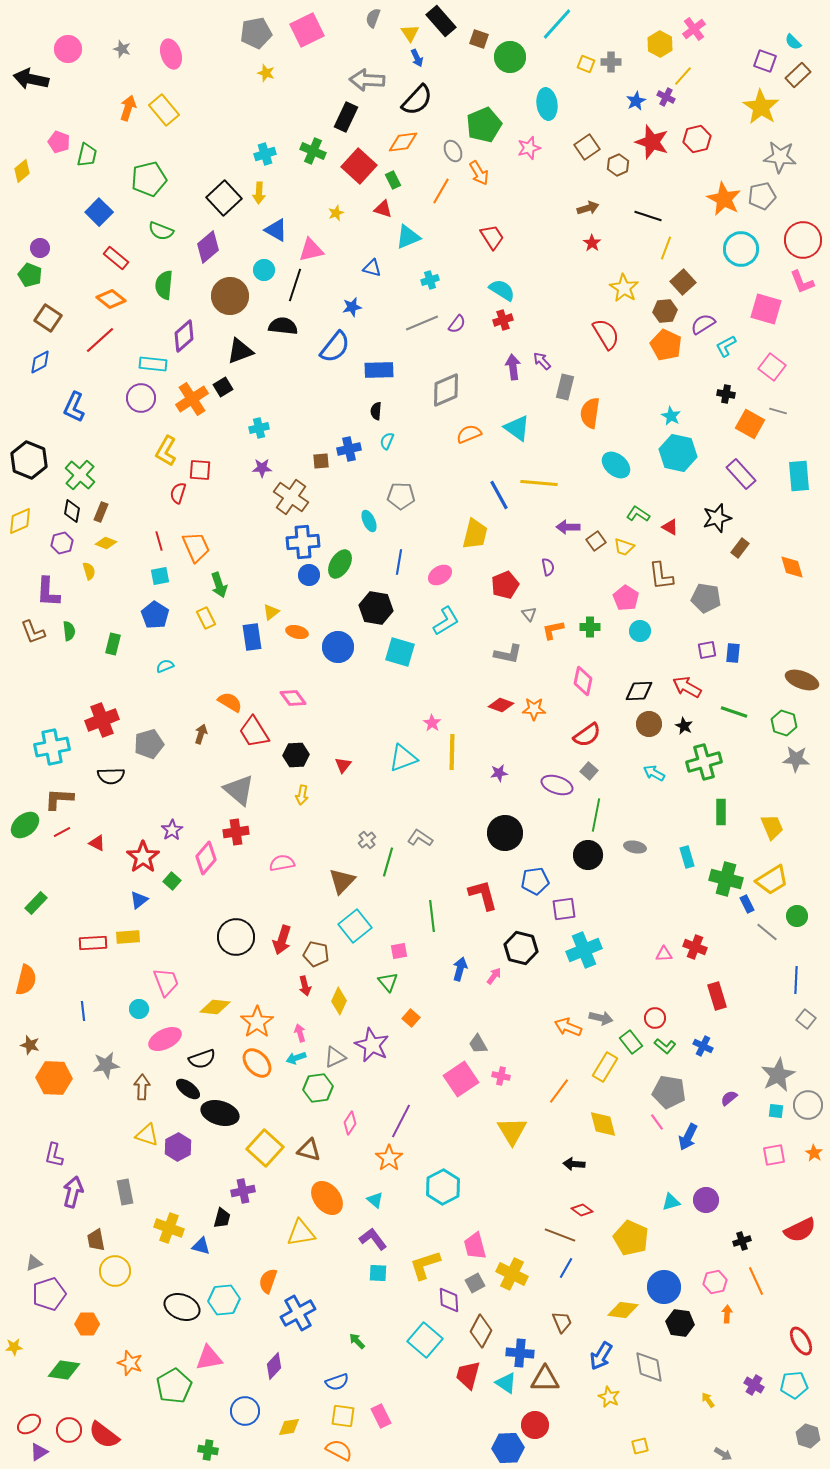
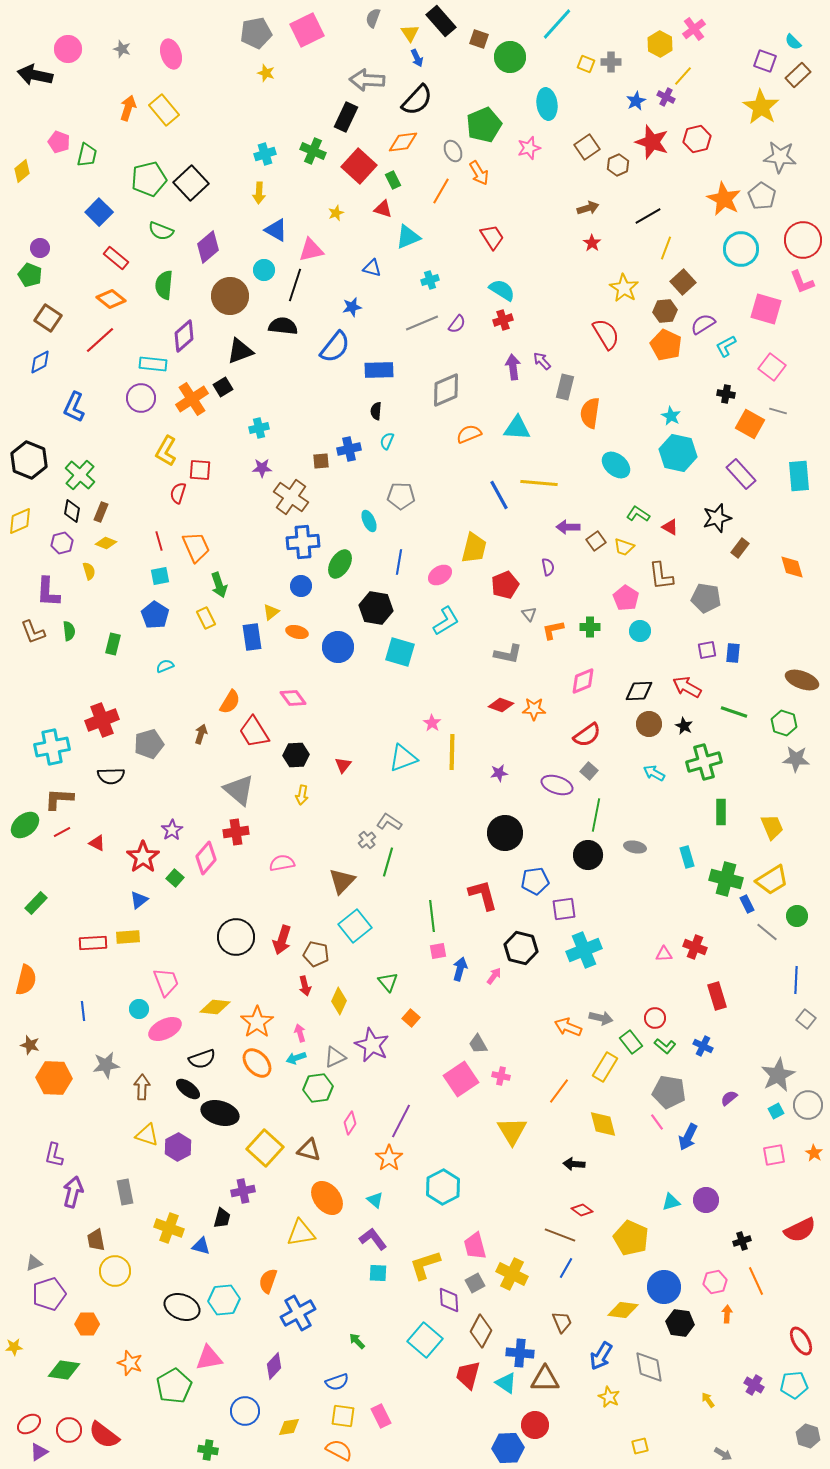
black arrow at (31, 79): moved 4 px right, 4 px up
gray pentagon at (762, 196): rotated 28 degrees counterclockwise
black square at (224, 198): moved 33 px left, 15 px up
black line at (648, 216): rotated 48 degrees counterclockwise
cyan triangle at (517, 428): rotated 32 degrees counterclockwise
yellow trapezoid at (475, 534): moved 1 px left, 14 px down
blue circle at (309, 575): moved 8 px left, 11 px down
pink diamond at (583, 681): rotated 56 degrees clockwise
orange semicircle at (230, 702): rotated 90 degrees clockwise
gray L-shape at (420, 838): moved 31 px left, 16 px up
green square at (172, 881): moved 3 px right, 3 px up
pink square at (399, 951): moved 39 px right
pink ellipse at (165, 1039): moved 10 px up
cyan square at (776, 1111): rotated 35 degrees counterclockwise
